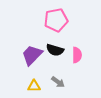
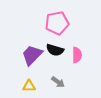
pink pentagon: moved 1 px right, 3 px down
yellow triangle: moved 5 px left
